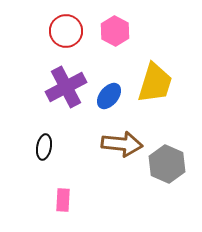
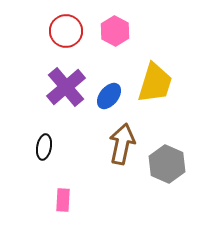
purple cross: rotated 12 degrees counterclockwise
brown arrow: rotated 84 degrees counterclockwise
